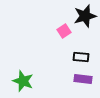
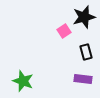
black star: moved 1 px left, 1 px down
black rectangle: moved 5 px right, 5 px up; rotated 70 degrees clockwise
